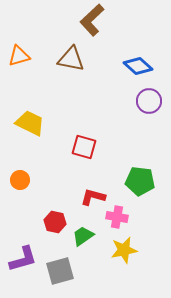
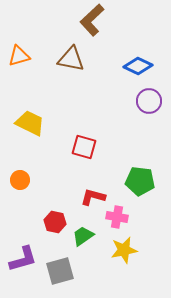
blue diamond: rotated 16 degrees counterclockwise
